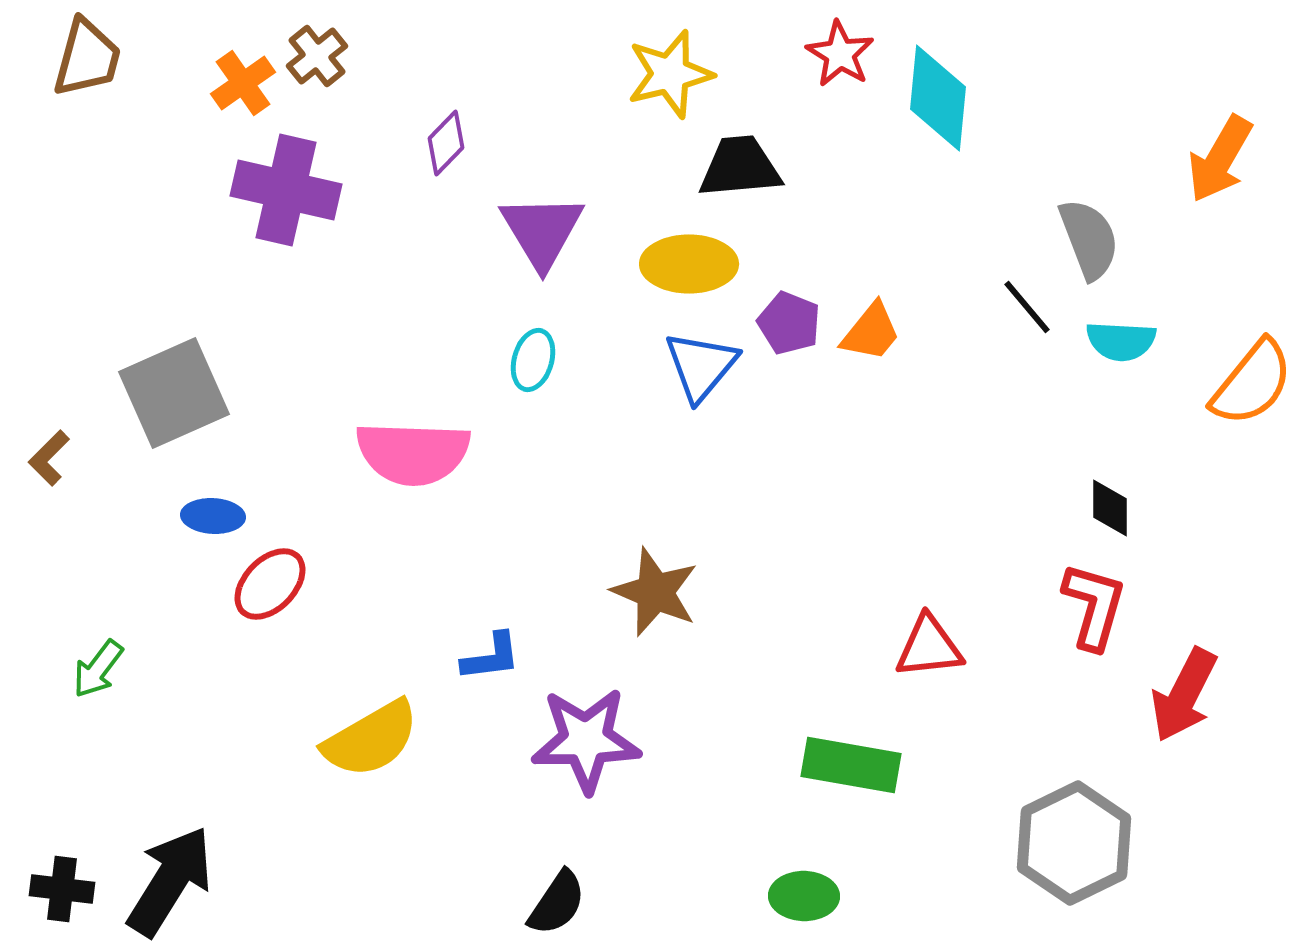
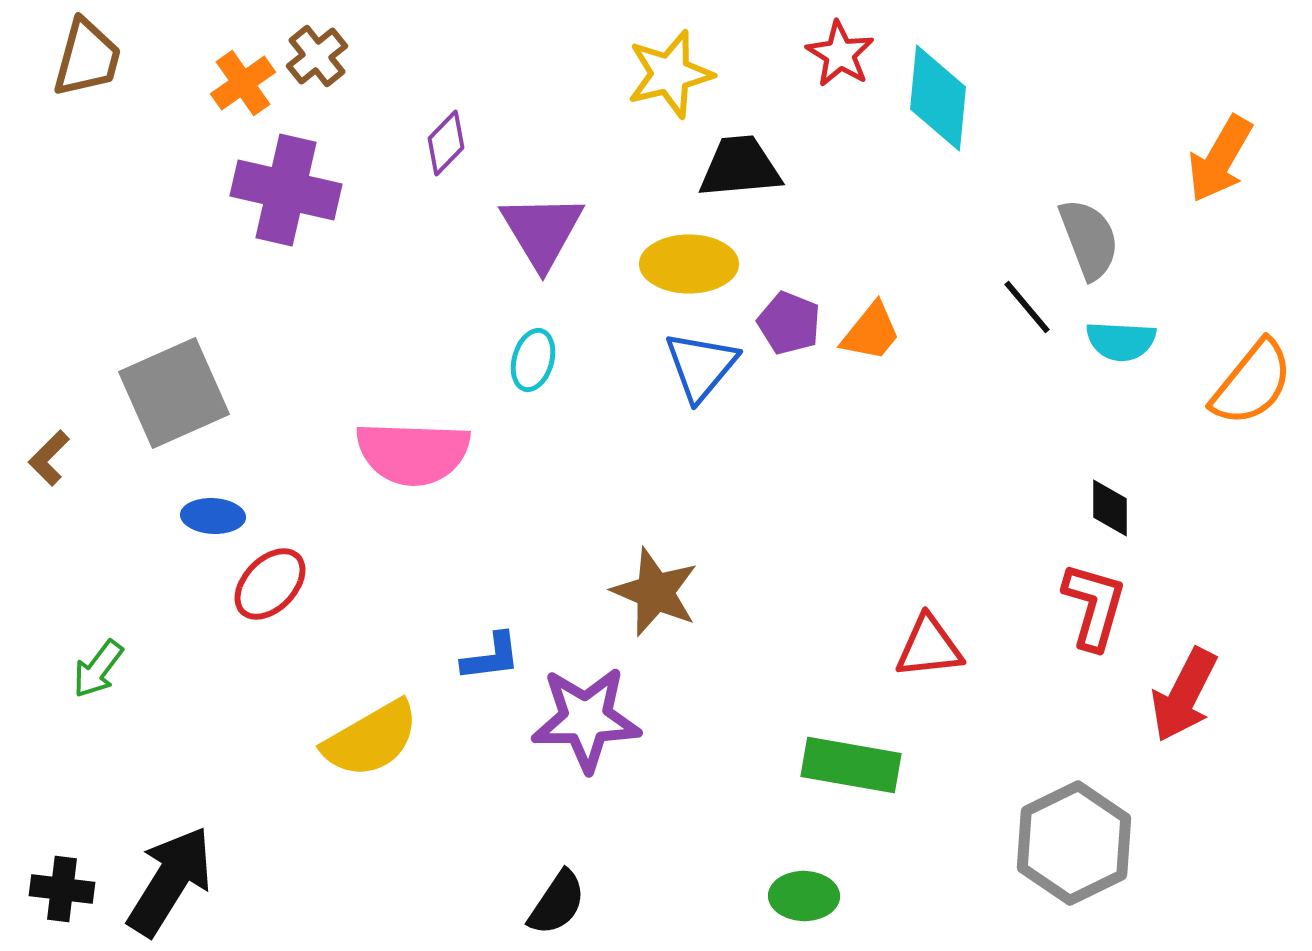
purple star: moved 21 px up
